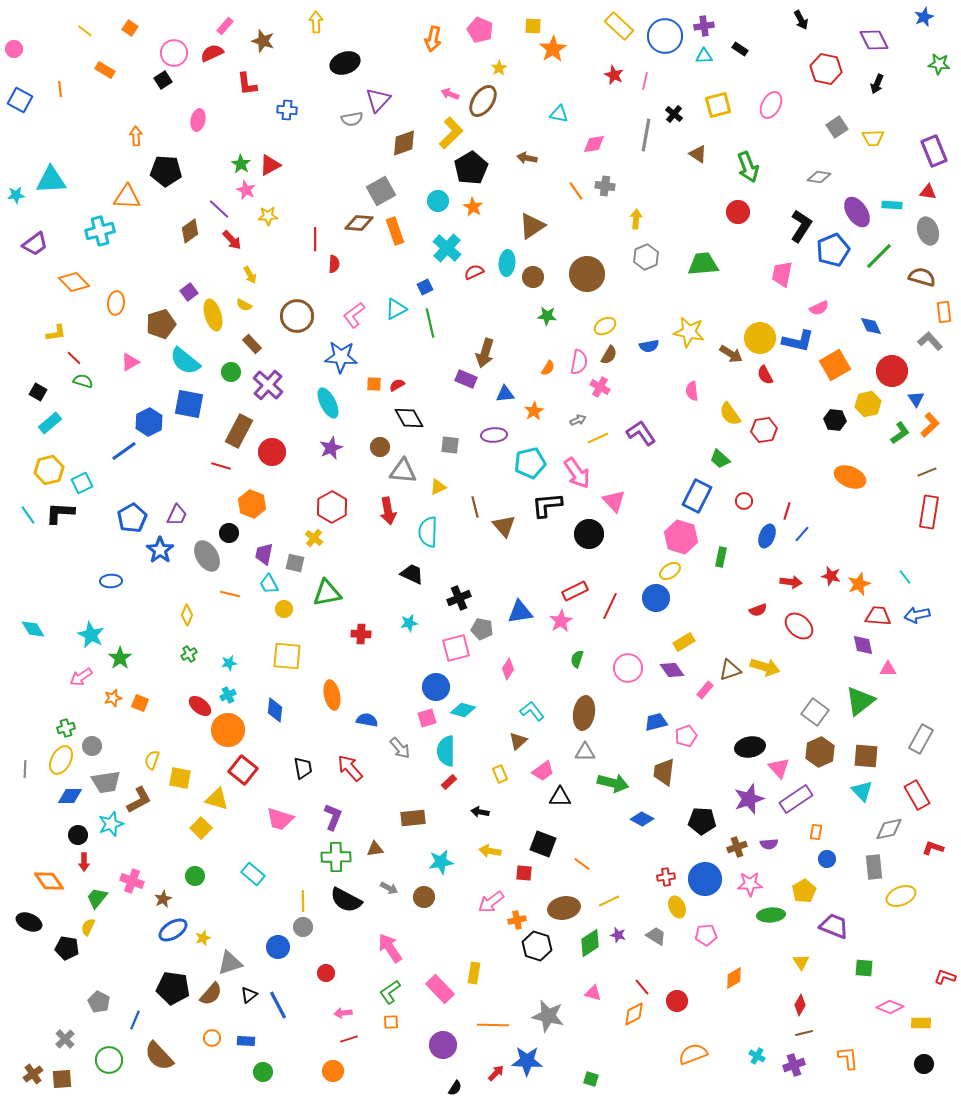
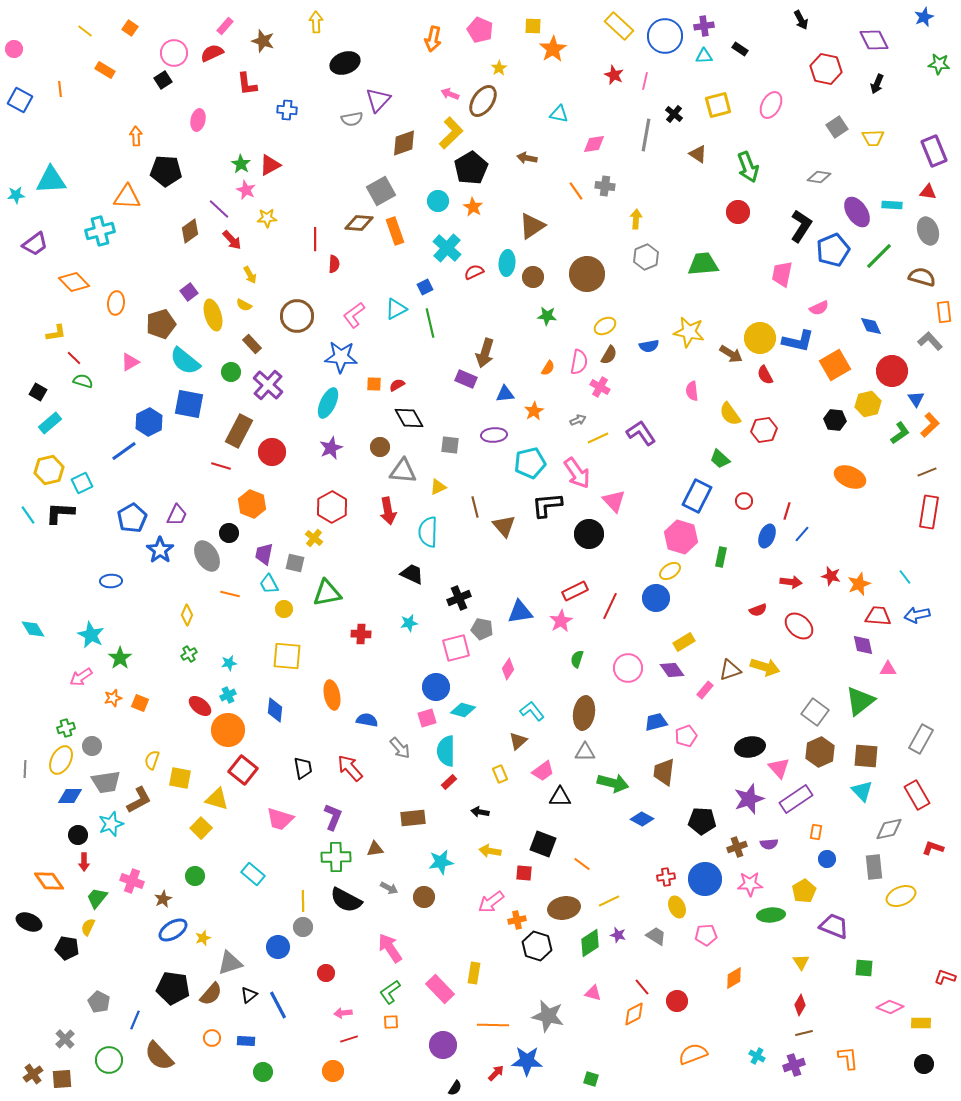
yellow star at (268, 216): moved 1 px left, 2 px down
cyan ellipse at (328, 403): rotated 52 degrees clockwise
